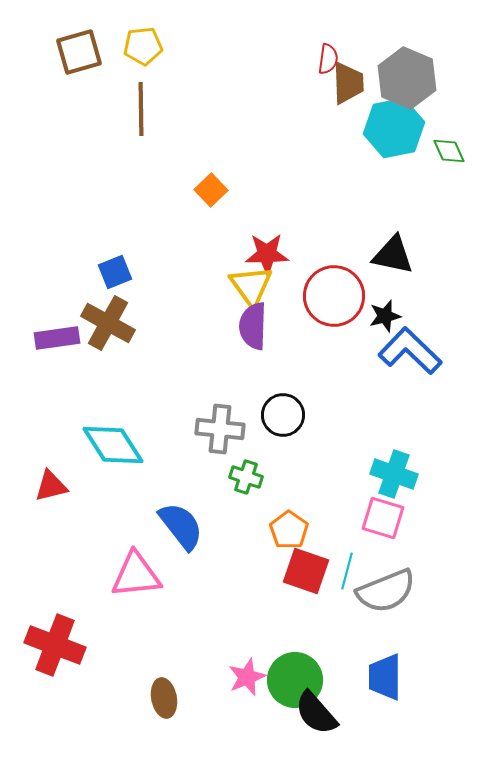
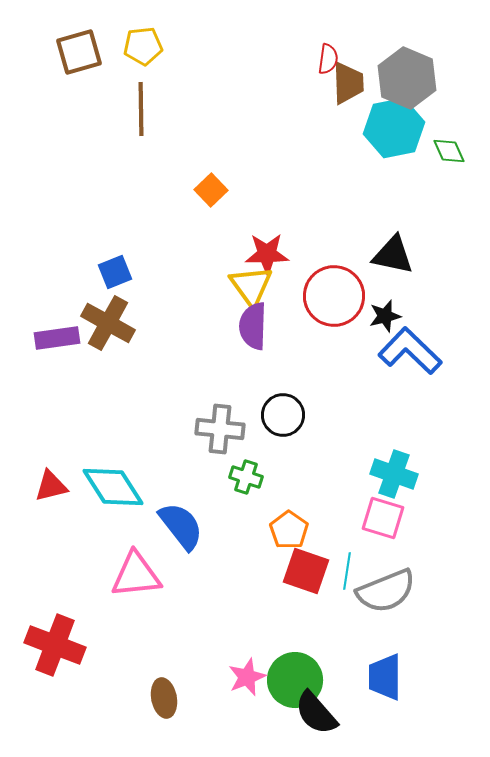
cyan diamond: moved 42 px down
cyan line: rotated 6 degrees counterclockwise
